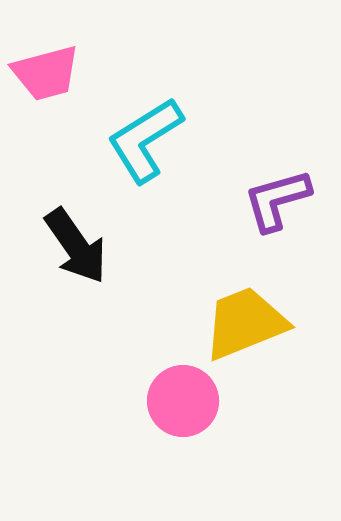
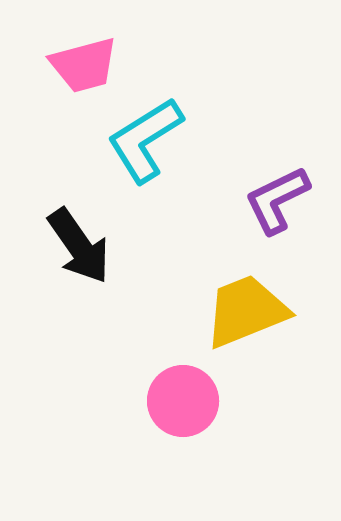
pink trapezoid: moved 38 px right, 8 px up
purple L-shape: rotated 10 degrees counterclockwise
black arrow: moved 3 px right
yellow trapezoid: moved 1 px right, 12 px up
